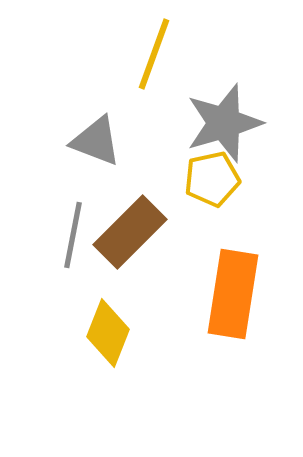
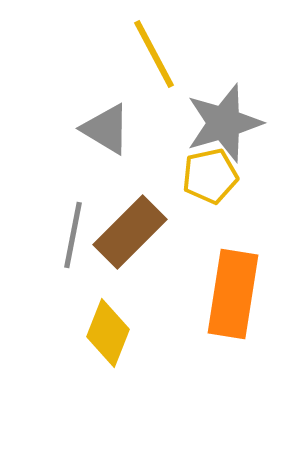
yellow line: rotated 48 degrees counterclockwise
gray triangle: moved 10 px right, 12 px up; rotated 10 degrees clockwise
yellow pentagon: moved 2 px left, 3 px up
